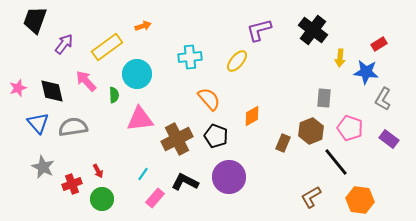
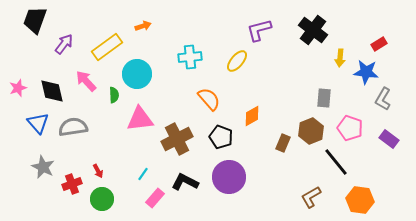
black pentagon: moved 5 px right, 1 px down
